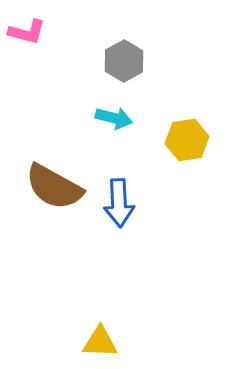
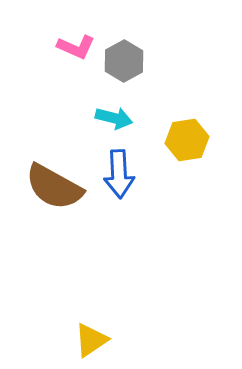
pink L-shape: moved 49 px right, 15 px down; rotated 9 degrees clockwise
blue arrow: moved 29 px up
yellow triangle: moved 9 px left, 2 px up; rotated 36 degrees counterclockwise
